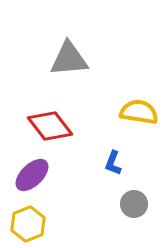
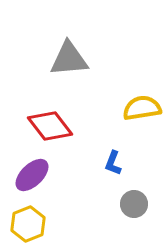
yellow semicircle: moved 3 px right, 4 px up; rotated 18 degrees counterclockwise
